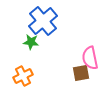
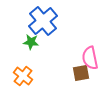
orange cross: rotated 24 degrees counterclockwise
